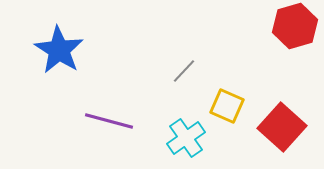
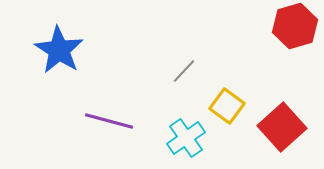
yellow square: rotated 12 degrees clockwise
red square: rotated 6 degrees clockwise
